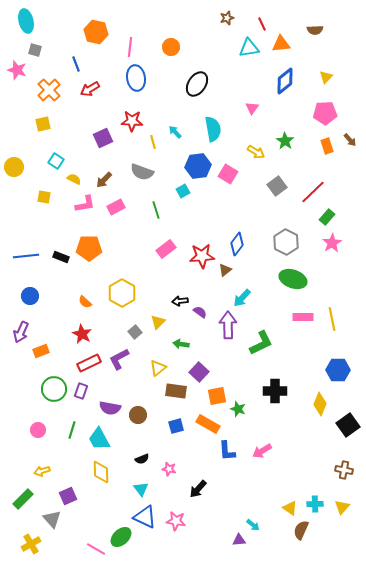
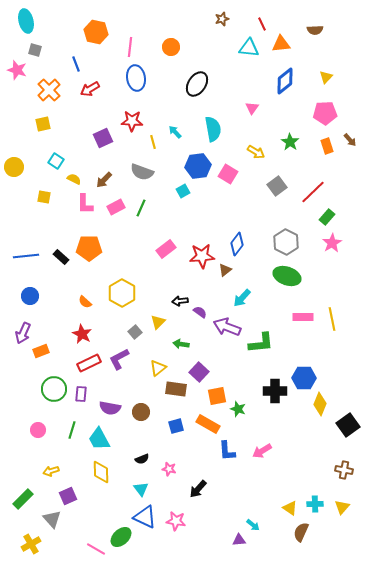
brown star at (227, 18): moved 5 px left, 1 px down
cyan triangle at (249, 48): rotated 15 degrees clockwise
green star at (285, 141): moved 5 px right, 1 px down
pink L-shape at (85, 204): rotated 100 degrees clockwise
green line at (156, 210): moved 15 px left, 2 px up; rotated 42 degrees clockwise
black rectangle at (61, 257): rotated 21 degrees clockwise
green ellipse at (293, 279): moved 6 px left, 3 px up
purple arrow at (228, 325): moved 1 px left, 2 px down; rotated 68 degrees counterclockwise
purple arrow at (21, 332): moved 2 px right, 1 px down
green L-shape at (261, 343): rotated 20 degrees clockwise
blue hexagon at (338, 370): moved 34 px left, 8 px down
purple rectangle at (81, 391): moved 3 px down; rotated 14 degrees counterclockwise
brown rectangle at (176, 391): moved 2 px up
brown circle at (138, 415): moved 3 px right, 3 px up
yellow arrow at (42, 471): moved 9 px right
brown semicircle at (301, 530): moved 2 px down
